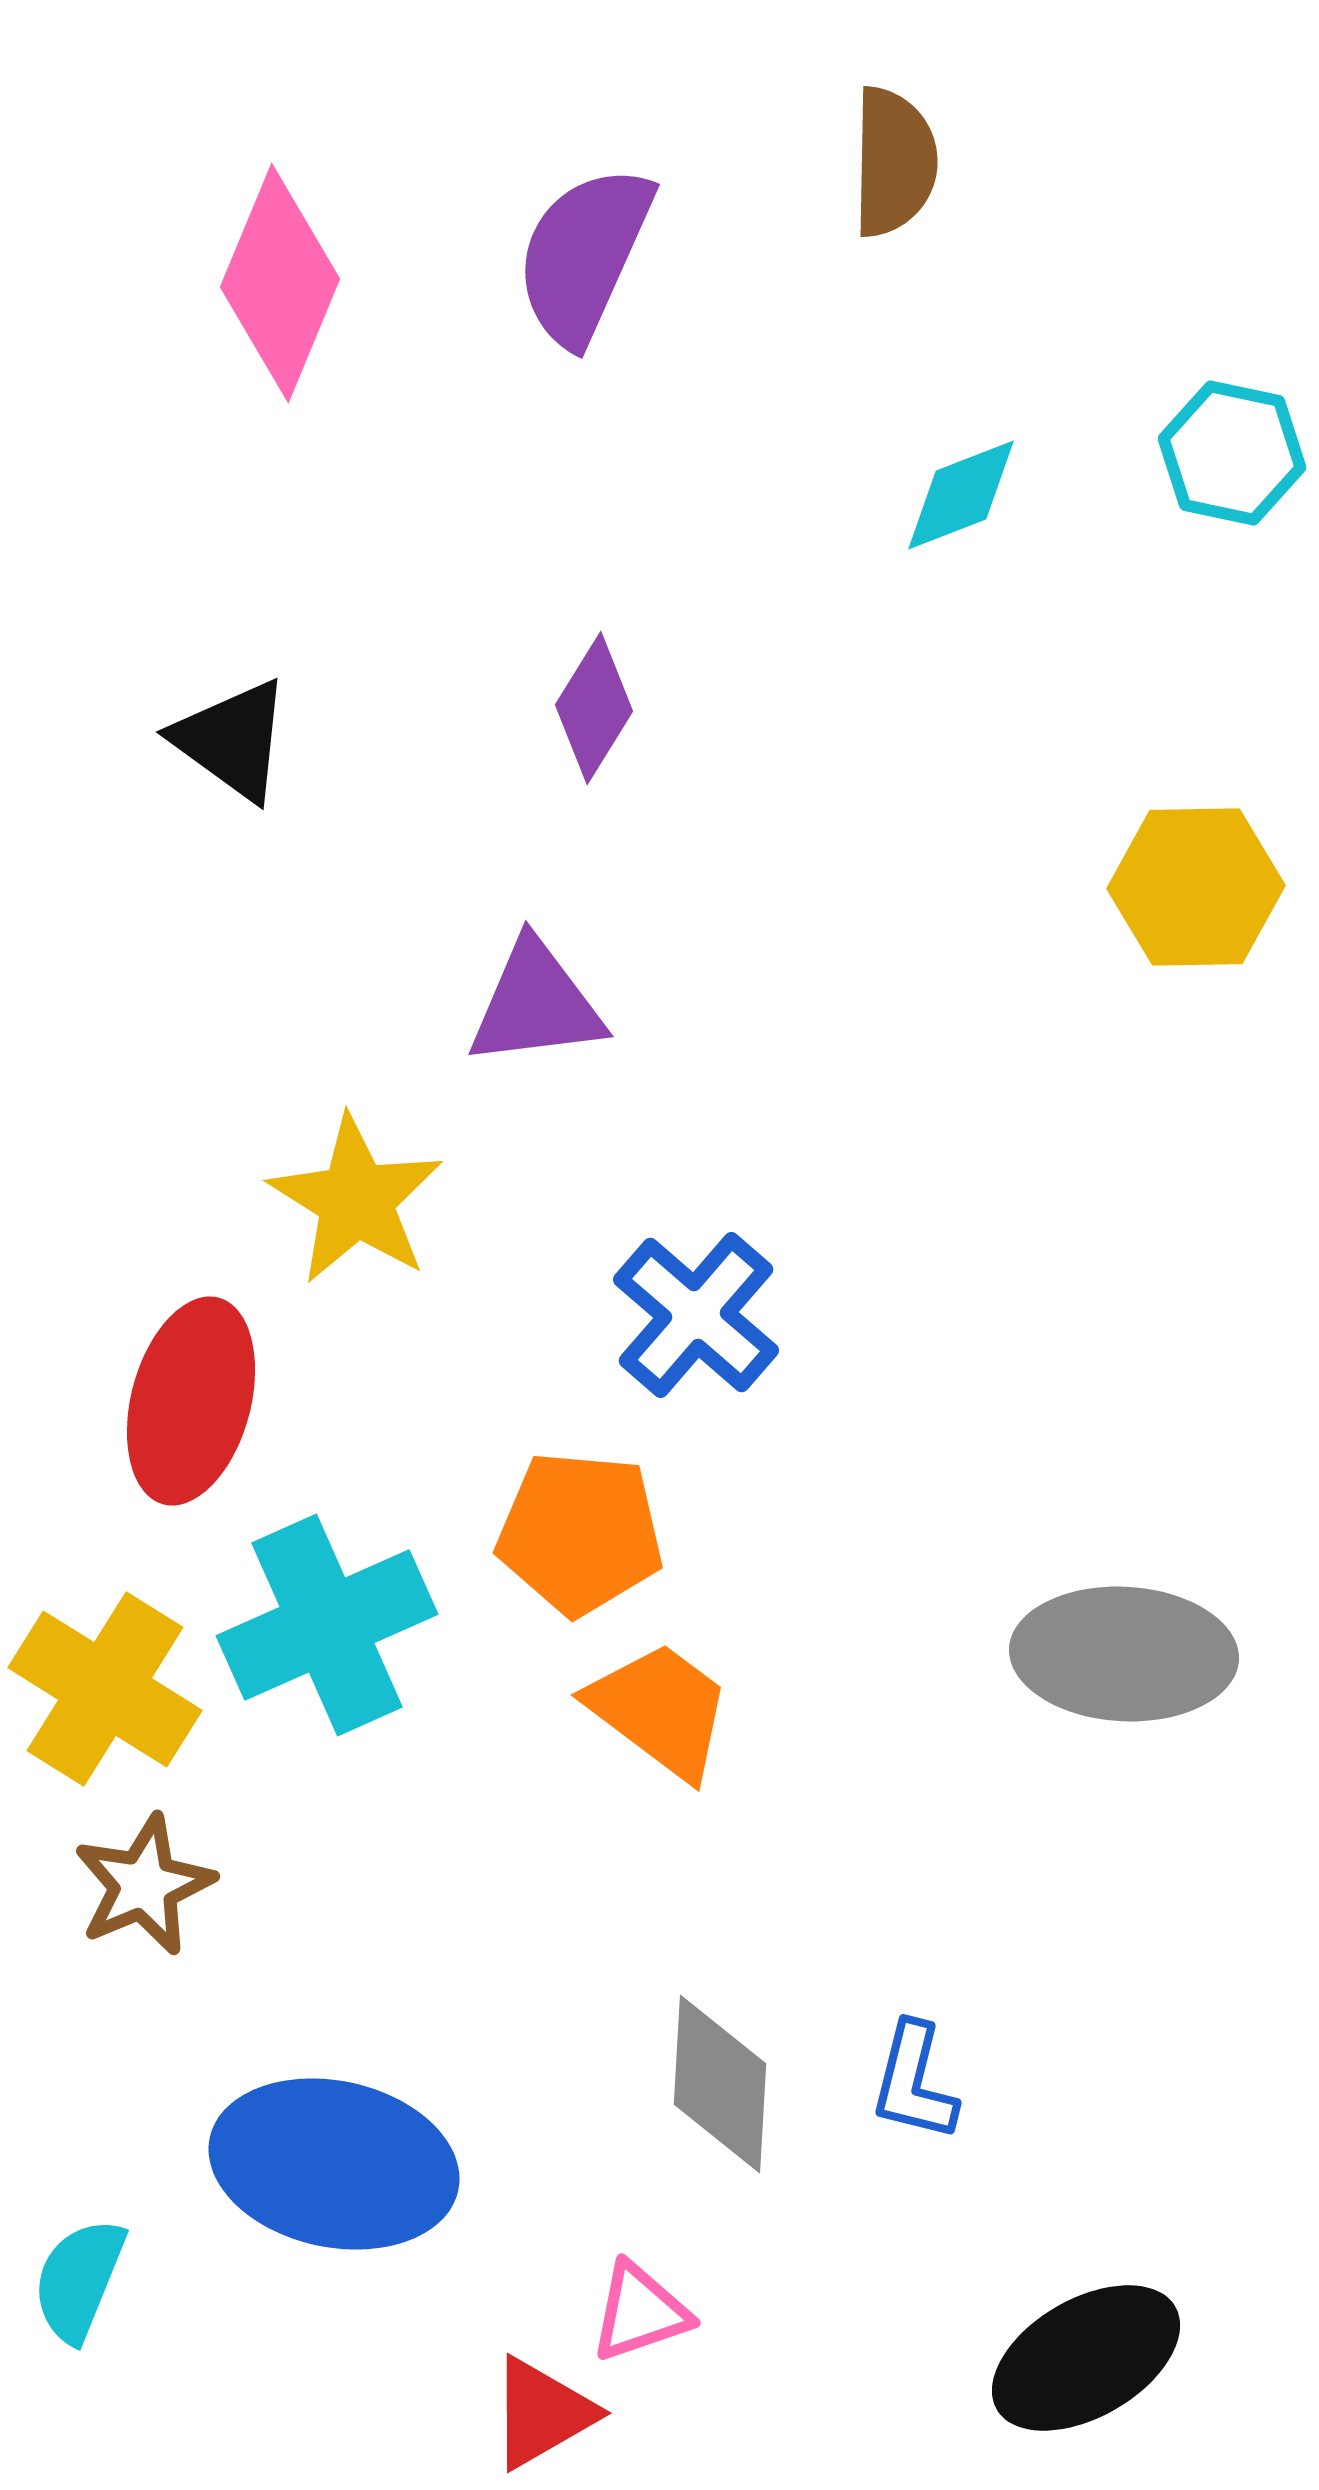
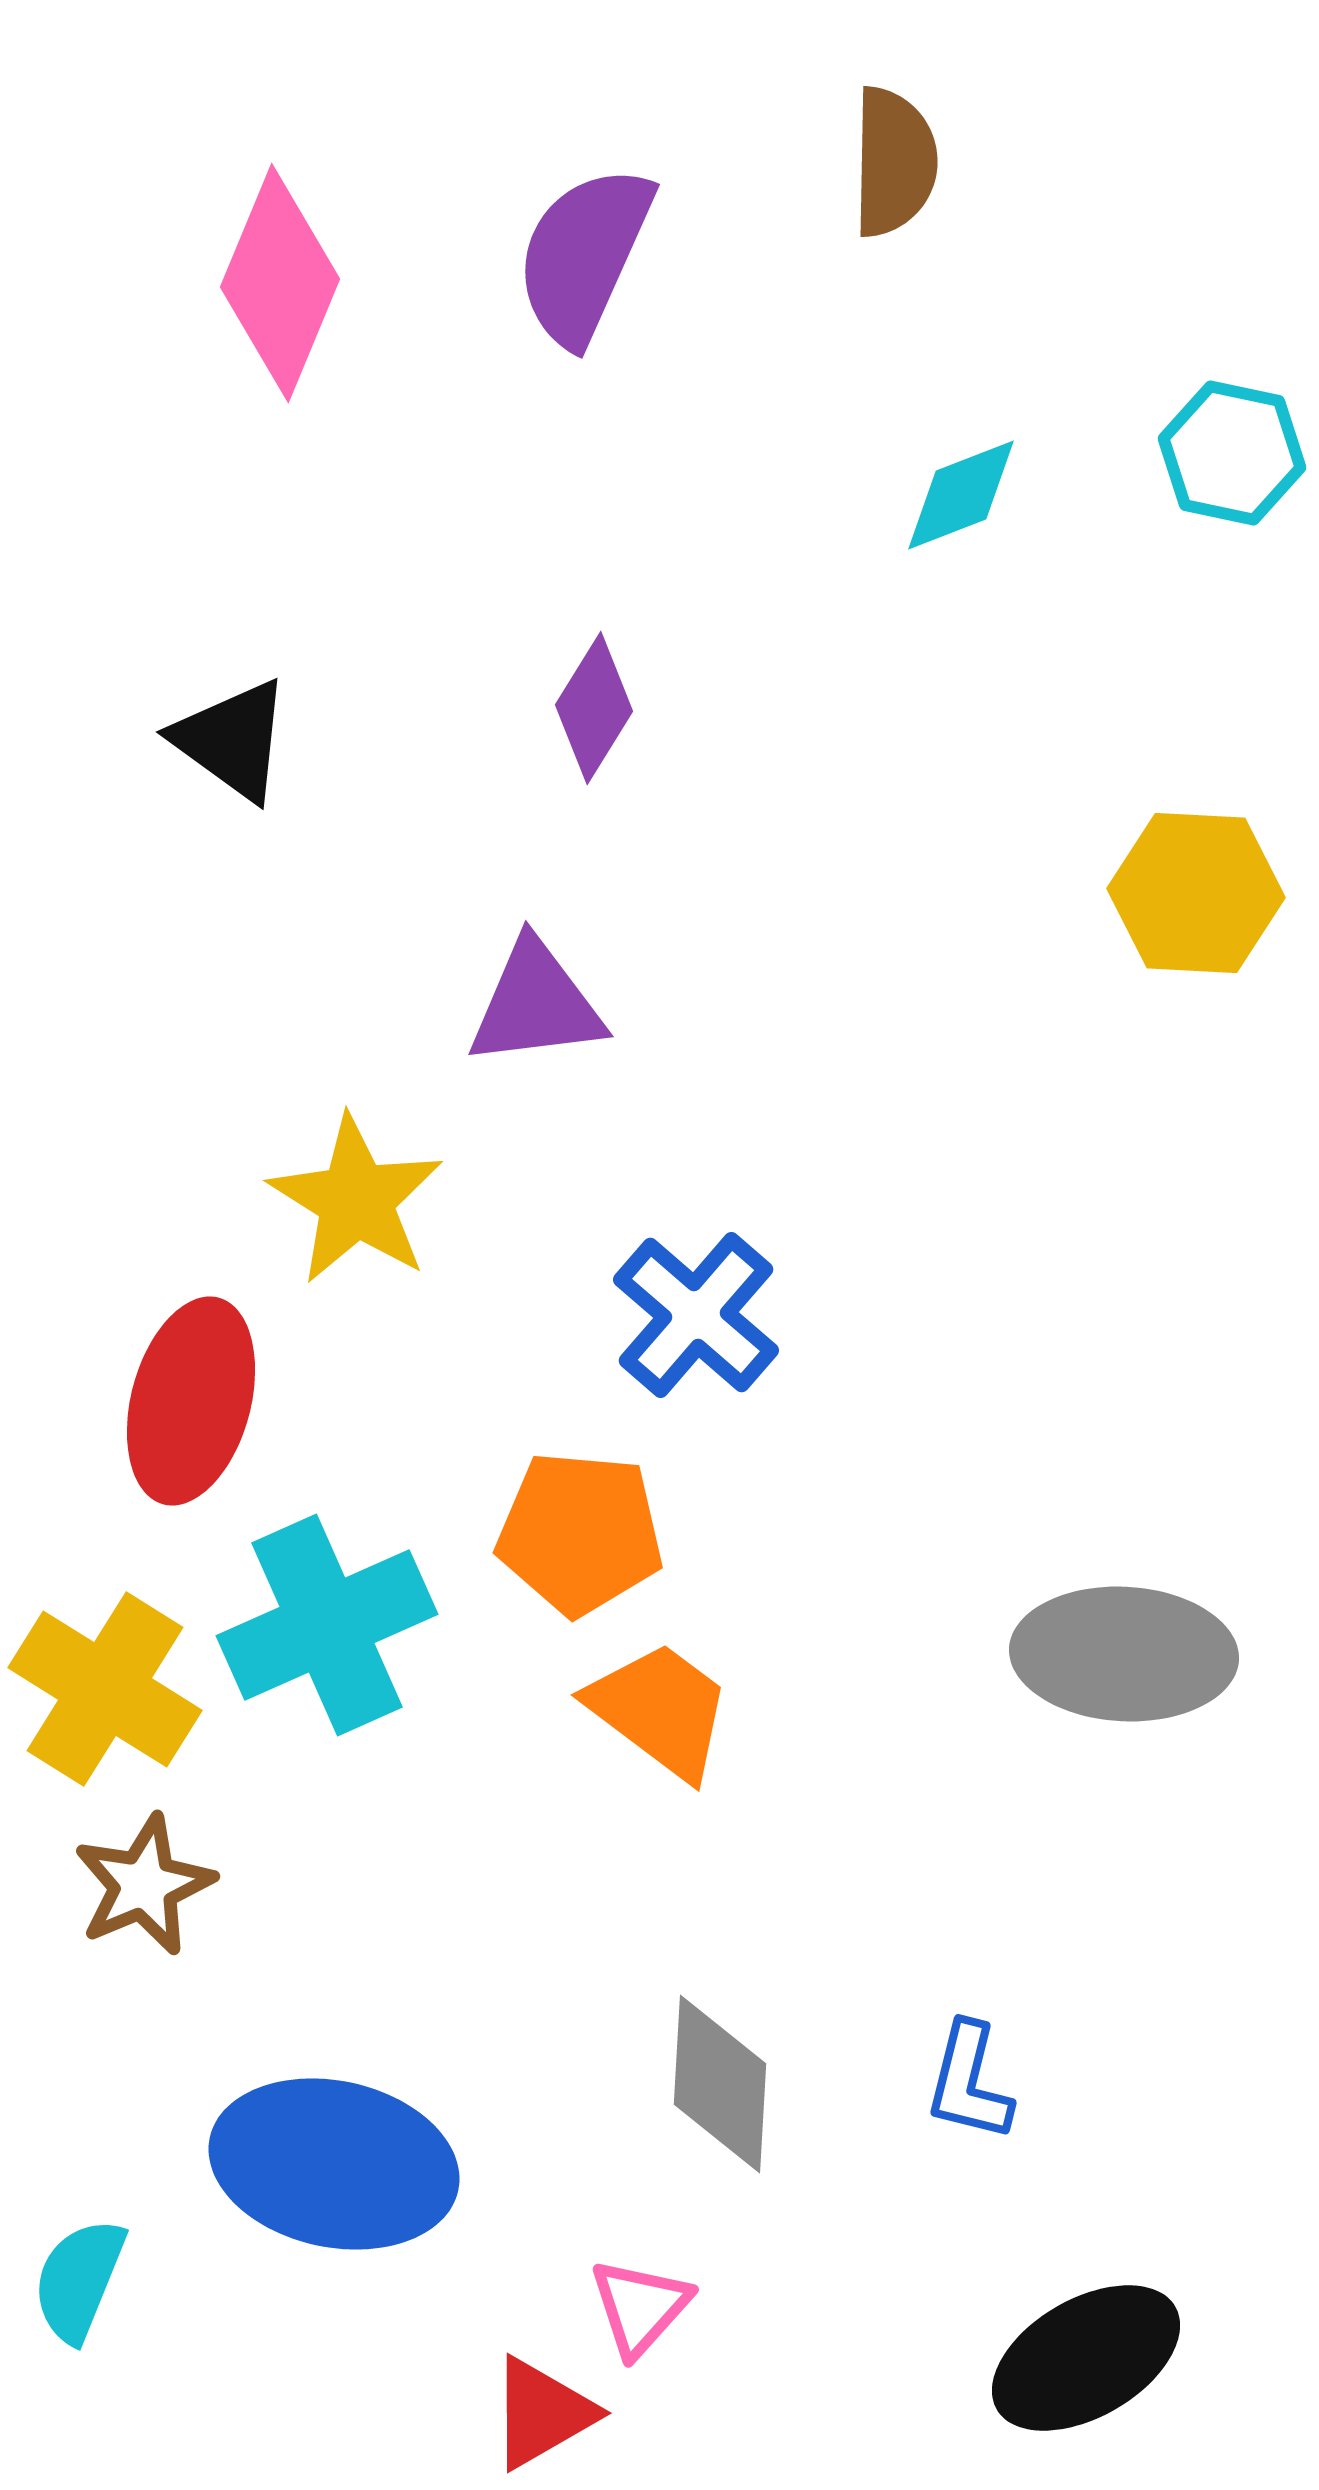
yellow hexagon: moved 6 px down; rotated 4 degrees clockwise
blue L-shape: moved 55 px right
pink triangle: moved 5 px up; rotated 29 degrees counterclockwise
